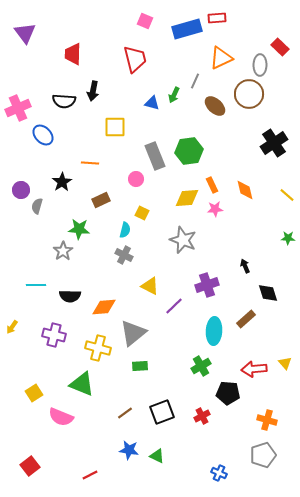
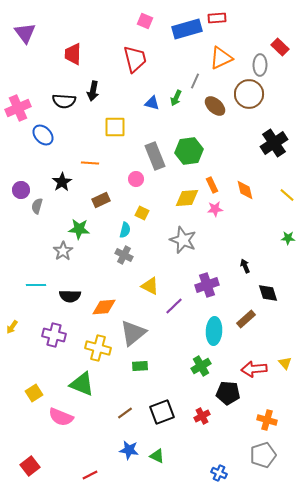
green arrow at (174, 95): moved 2 px right, 3 px down
